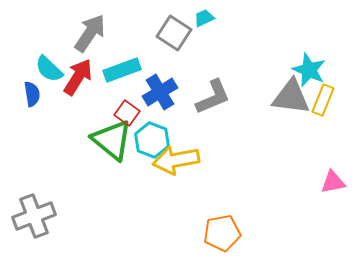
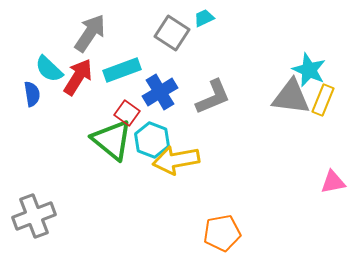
gray square: moved 2 px left
